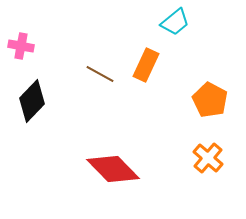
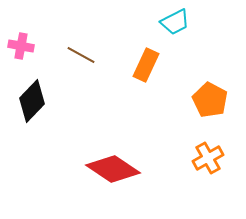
cyan trapezoid: rotated 12 degrees clockwise
brown line: moved 19 px left, 19 px up
orange cross: rotated 20 degrees clockwise
red diamond: rotated 12 degrees counterclockwise
